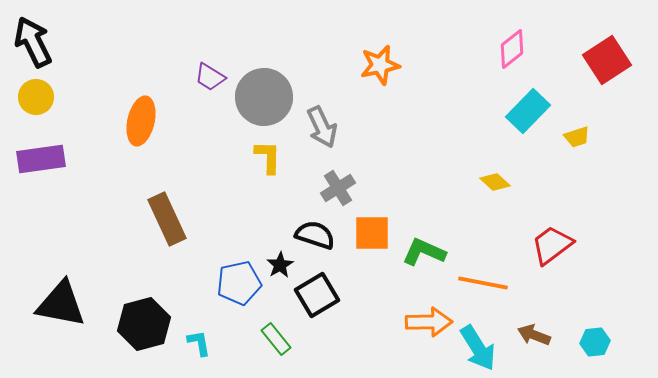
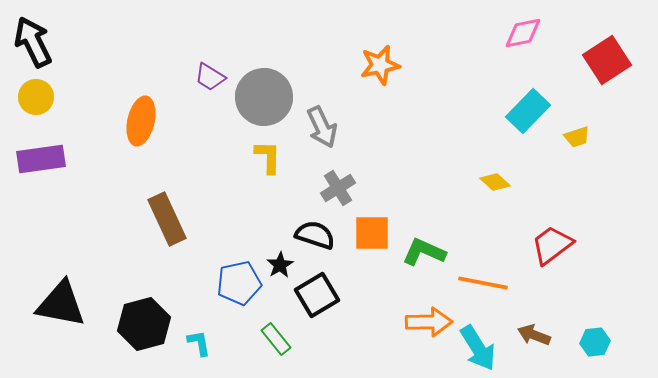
pink diamond: moved 11 px right, 16 px up; rotated 27 degrees clockwise
